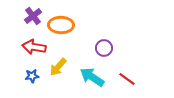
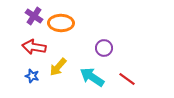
purple cross: moved 1 px right; rotated 18 degrees counterclockwise
orange ellipse: moved 2 px up
blue star: rotated 24 degrees clockwise
